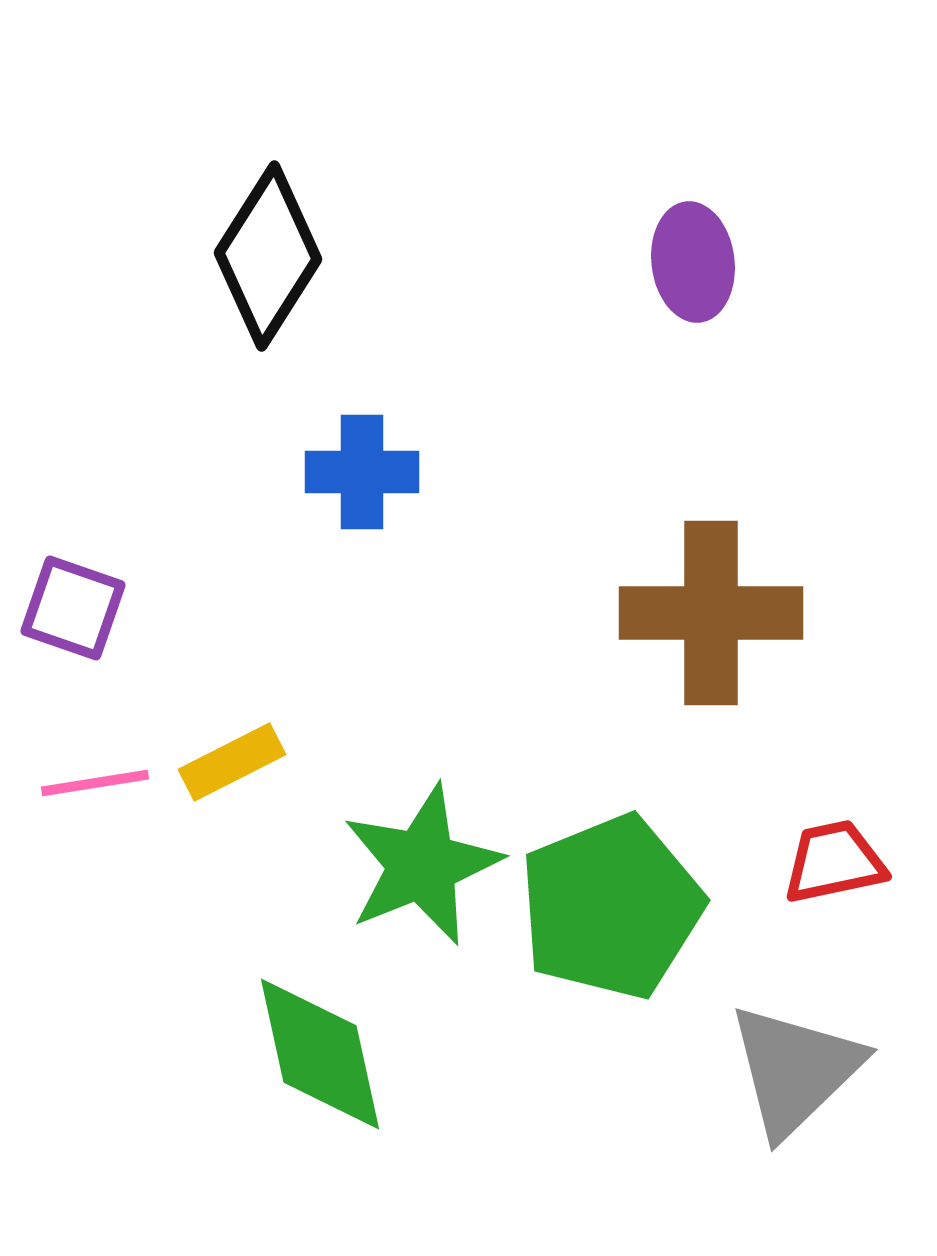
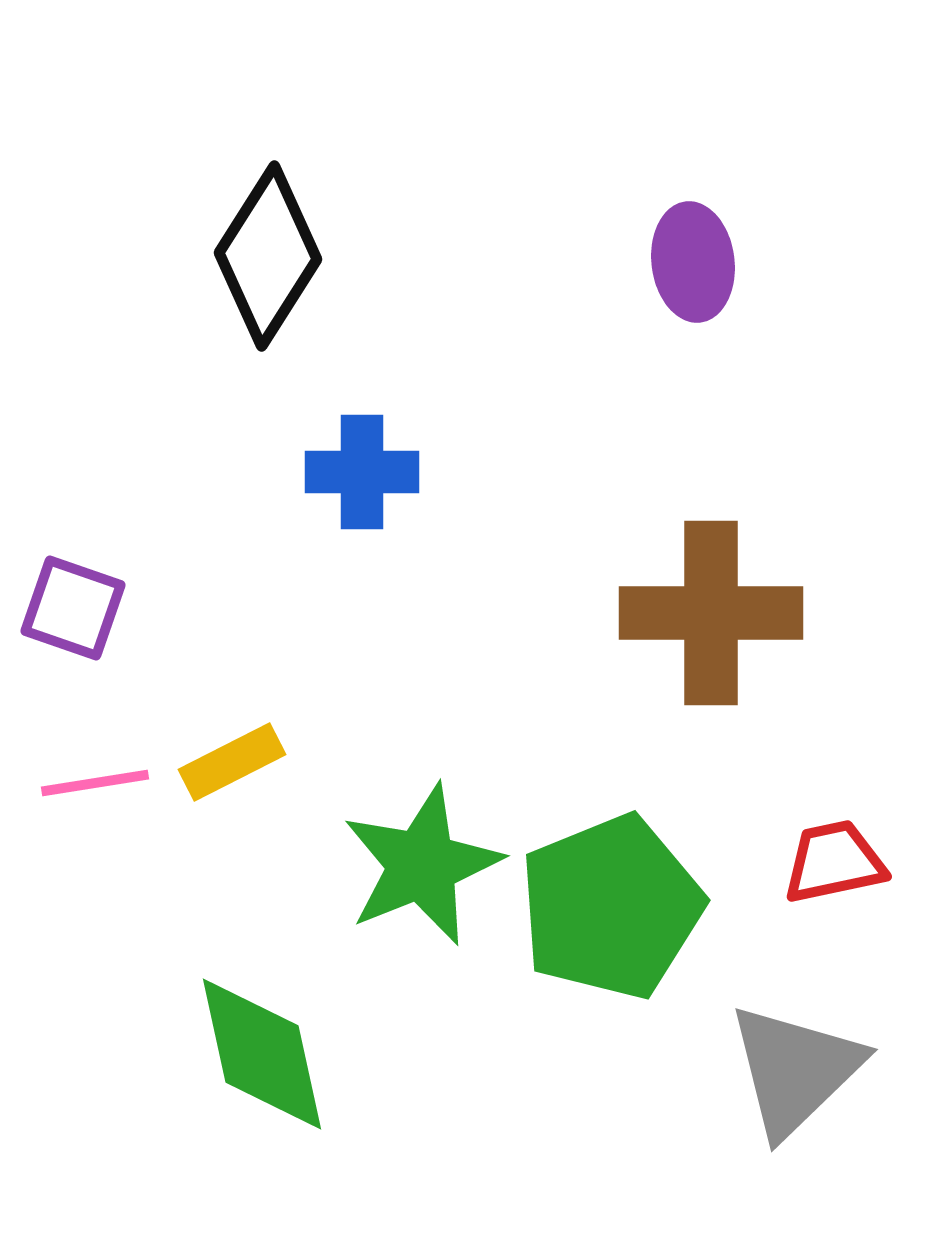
green diamond: moved 58 px left
